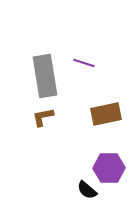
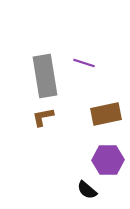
purple hexagon: moved 1 px left, 8 px up
